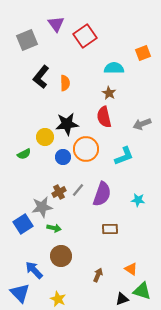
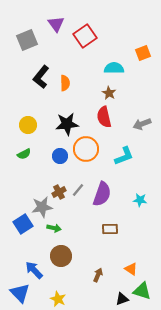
yellow circle: moved 17 px left, 12 px up
blue circle: moved 3 px left, 1 px up
cyan star: moved 2 px right
